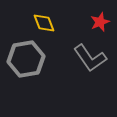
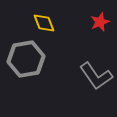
gray L-shape: moved 6 px right, 18 px down
